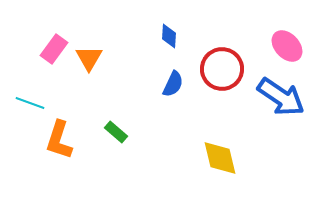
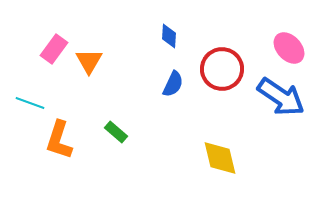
pink ellipse: moved 2 px right, 2 px down
orange triangle: moved 3 px down
